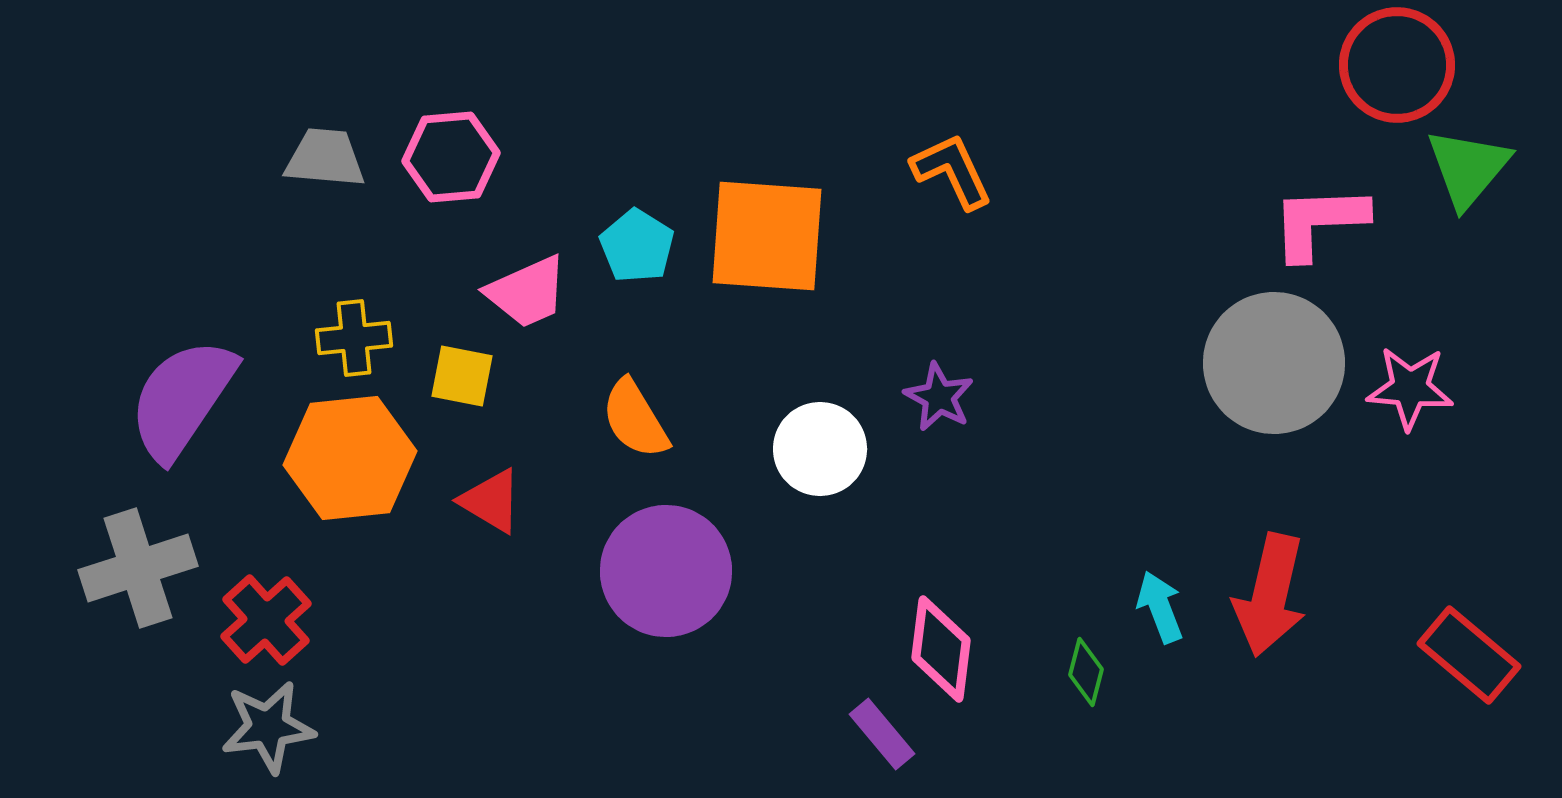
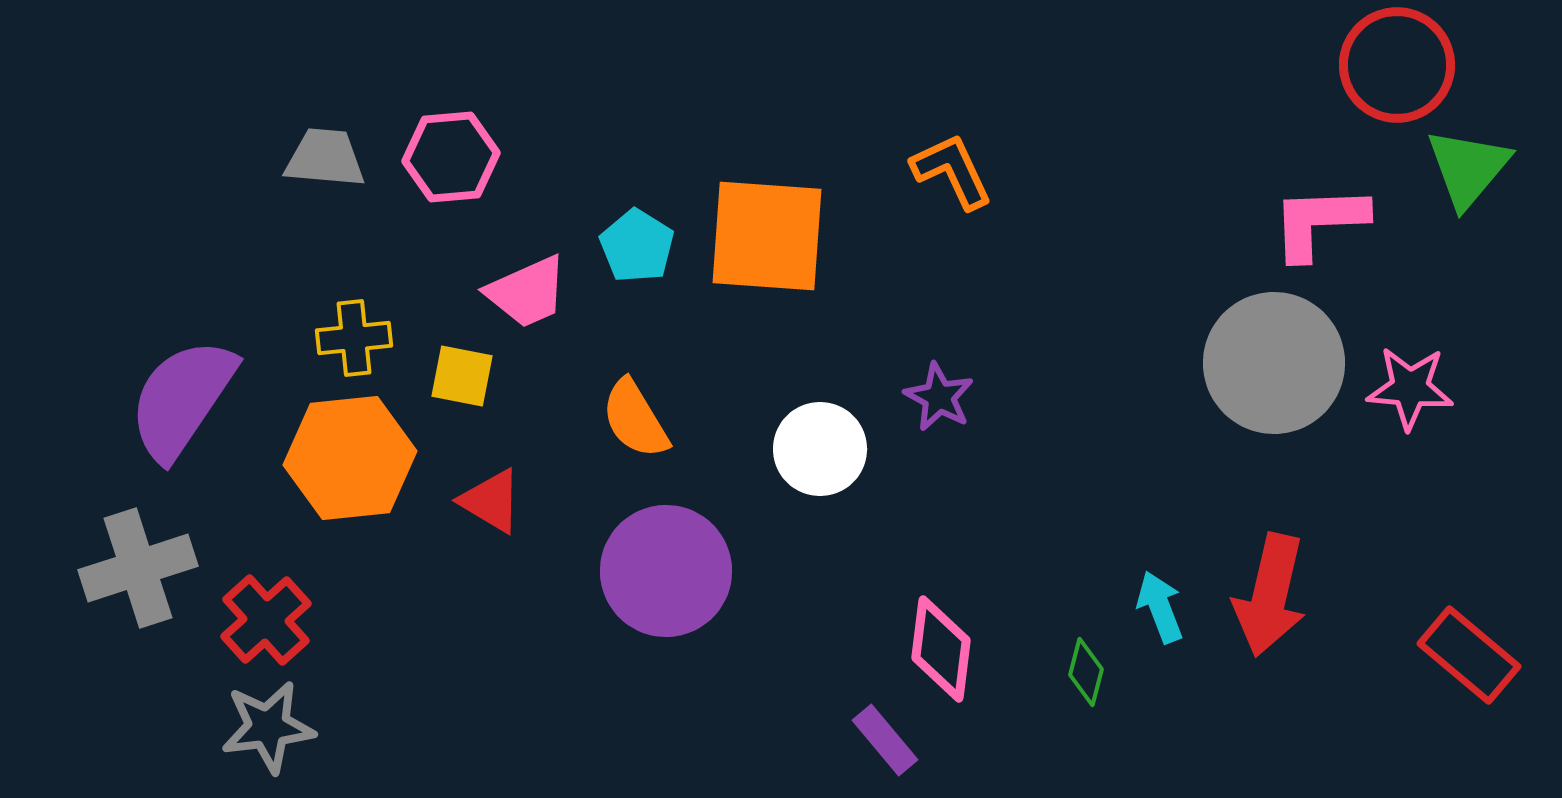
purple rectangle: moved 3 px right, 6 px down
